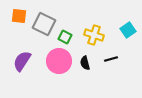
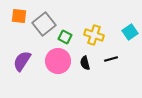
gray square: rotated 25 degrees clockwise
cyan square: moved 2 px right, 2 px down
pink circle: moved 1 px left
